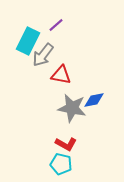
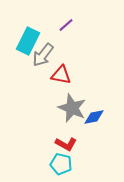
purple line: moved 10 px right
blue diamond: moved 17 px down
gray star: rotated 12 degrees clockwise
